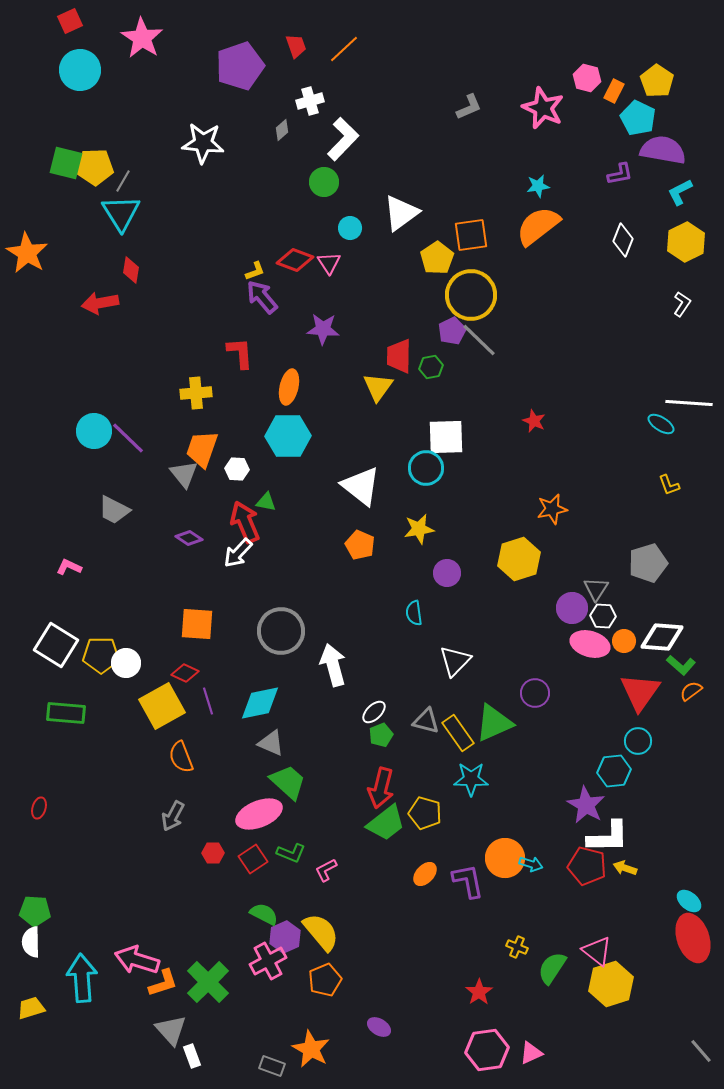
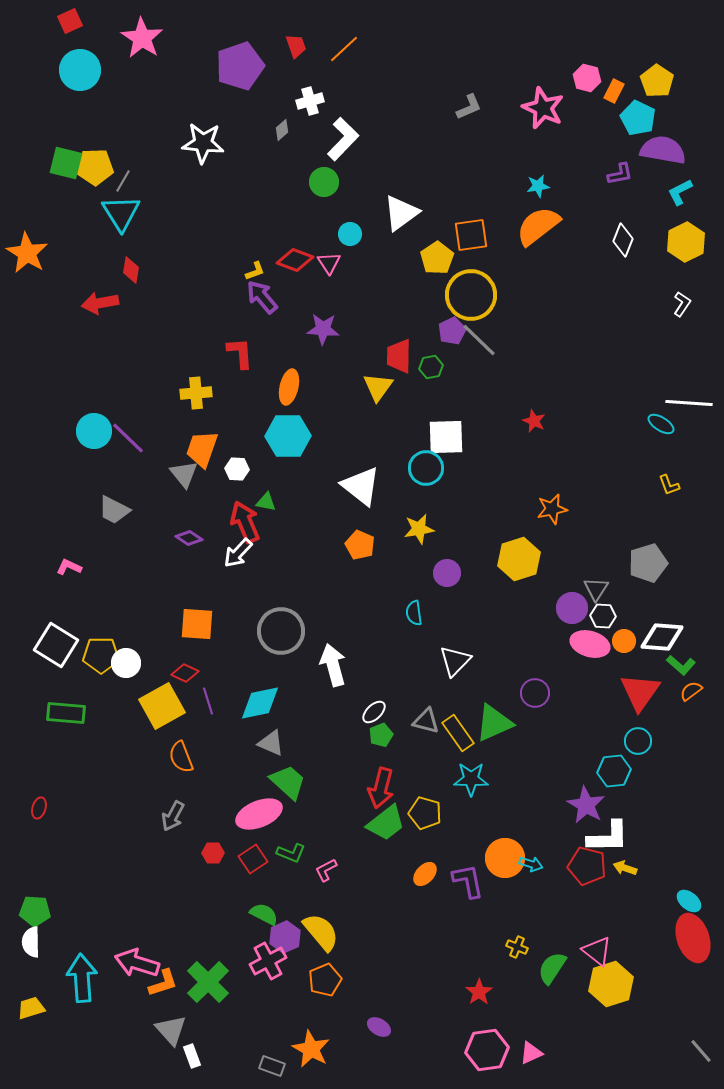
cyan circle at (350, 228): moved 6 px down
pink arrow at (137, 960): moved 3 px down
